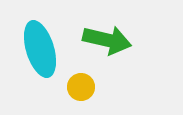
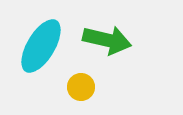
cyan ellipse: moved 1 px right, 3 px up; rotated 48 degrees clockwise
